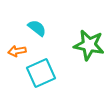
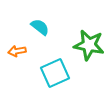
cyan semicircle: moved 3 px right, 1 px up
cyan square: moved 14 px right
